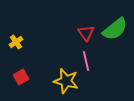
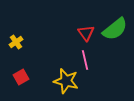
pink line: moved 1 px left, 1 px up
